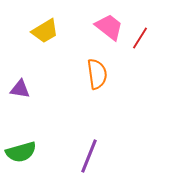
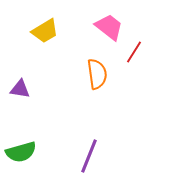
red line: moved 6 px left, 14 px down
